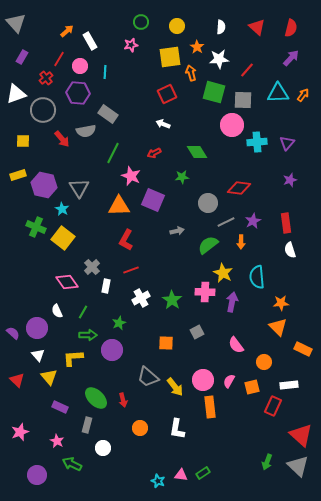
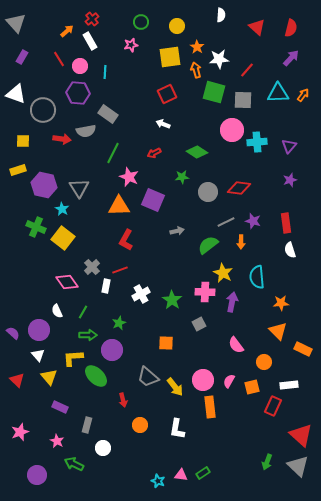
white semicircle at (221, 27): moved 12 px up
red line at (59, 59): rotated 63 degrees counterclockwise
orange arrow at (191, 73): moved 5 px right, 3 px up
red cross at (46, 78): moved 46 px right, 59 px up
white triangle at (16, 94): rotated 40 degrees clockwise
pink circle at (232, 125): moved 5 px down
red arrow at (62, 139): rotated 42 degrees counterclockwise
purple triangle at (287, 143): moved 2 px right, 3 px down
green diamond at (197, 152): rotated 25 degrees counterclockwise
yellow rectangle at (18, 175): moved 5 px up
pink star at (131, 176): moved 2 px left, 1 px down
gray circle at (208, 203): moved 11 px up
purple star at (253, 221): rotated 28 degrees counterclockwise
red line at (131, 270): moved 11 px left
white cross at (141, 298): moved 4 px up
orange triangle at (278, 327): moved 4 px down
purple circle at (37, 328): moved 2 px right, 2 px down
gray square at (197, 332): moved 2 px right, 8 px up
green ellipse at (96, 398): moved 22 px up
orange circle at (140, 428): moved 3 px up
green arrow at (72, 464): moved 2 px right
